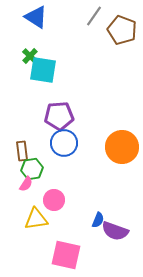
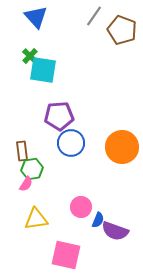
blue triangle: rotated 15 degrees clockwise
blue circle: moved 7 px right
pink circle: moved 27 px right, 7 px down
